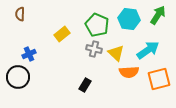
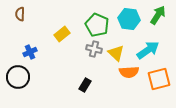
blue cross: moved 1 px right, 2 px up
